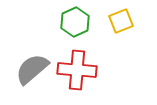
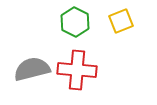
green hexagon: rotated 8 degrees counterclockwise
gray semicircle: rotated 27 degrees clockwise
